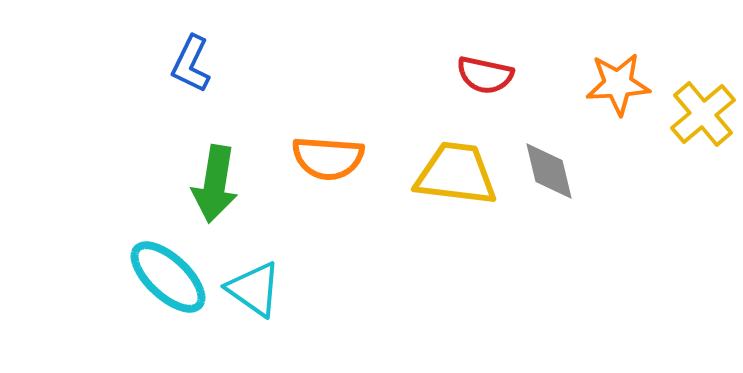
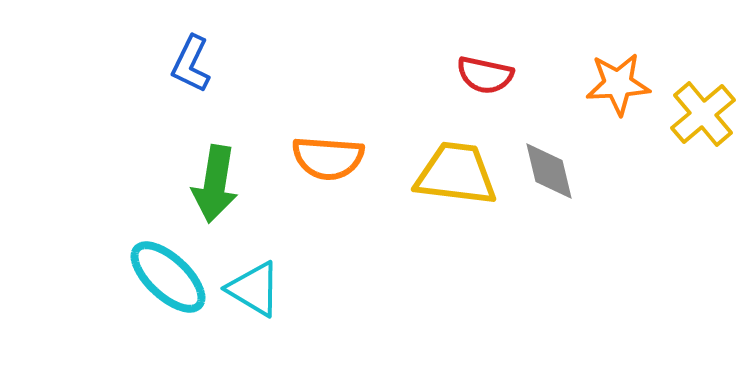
cyan triangle: rotated 4 degrees counterclockwise
